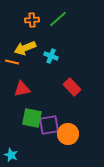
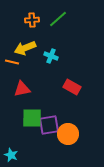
red rectangle: rotated 18 degrees counterclockwise
green square: rotated 10 degrees counterclockwise
